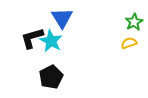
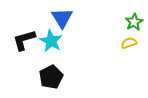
black L-shape: moved 8 px left, 2 px down
